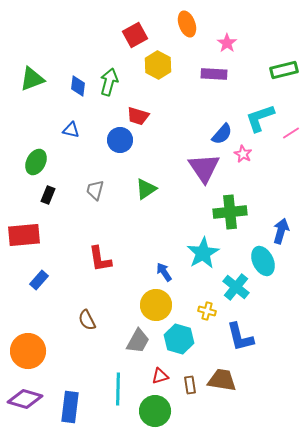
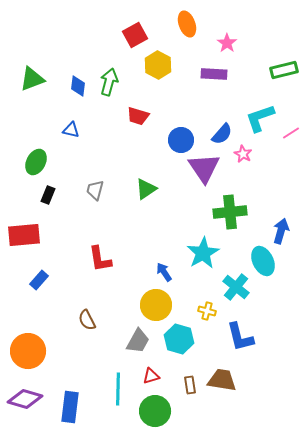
blue circle at (120, 140): moved 61 px right
red triangle at (160, 376): moved 9 px left
